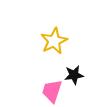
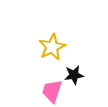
yellow star: moved 2 px left, 6 px down
